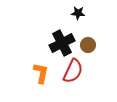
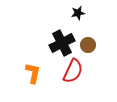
black star: rotated 16 degrees counterclockwise
orange L-shape: moved 8 px left
